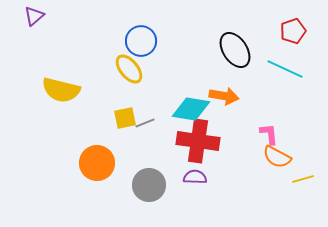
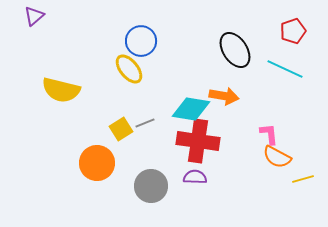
yellow square: moved 4 px left, 11 px down; rotated 20 degrees counterclockwise
gray circle: moved 2 px right, 1 px down
